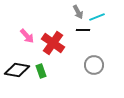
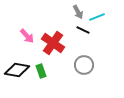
black line: rotated 24 degrees clockwise
gray circle: moved 10 px left
